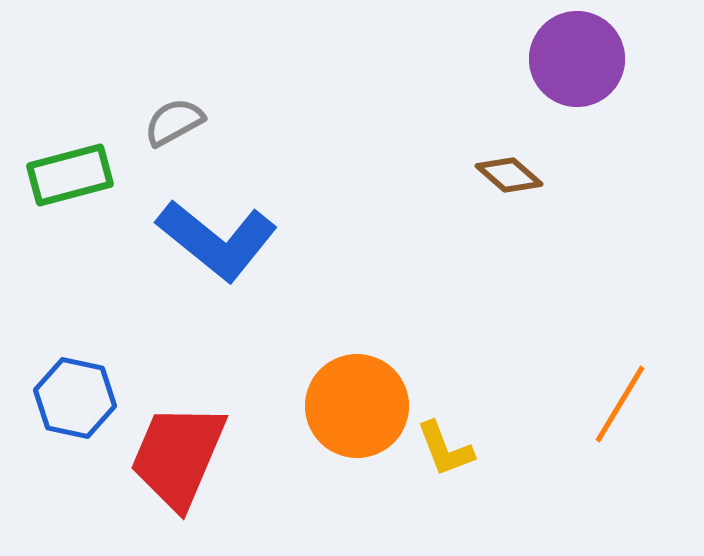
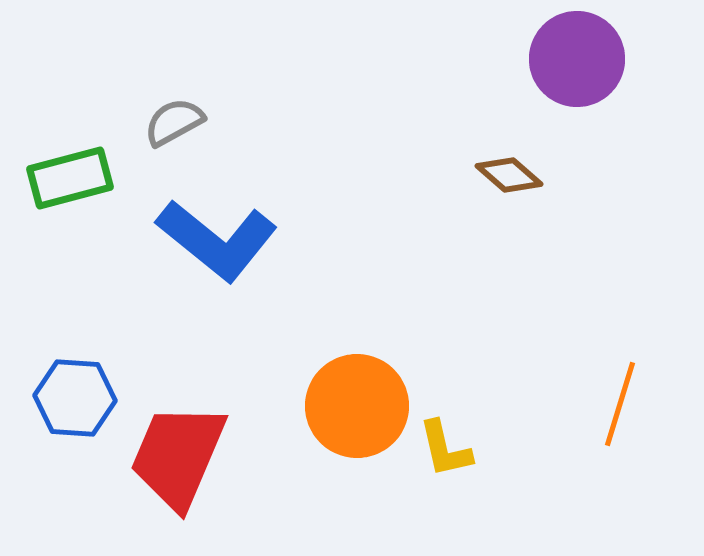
green rectangle: moved 3 px down
blue hexagon: rotated 8 degrees counterclockwise
orange line: rotated 14 degrees counterclockwise
yellow L-shape: rotated 8 degrees clockwise
